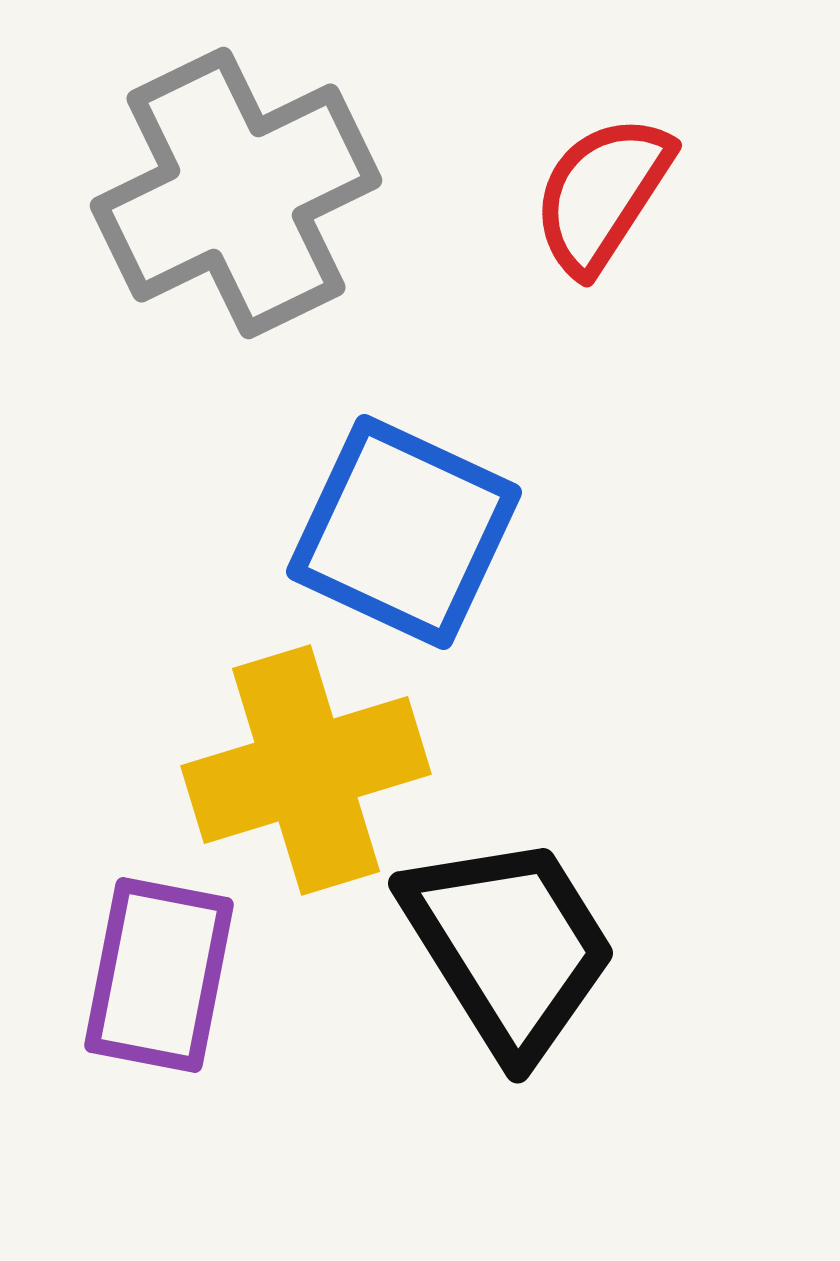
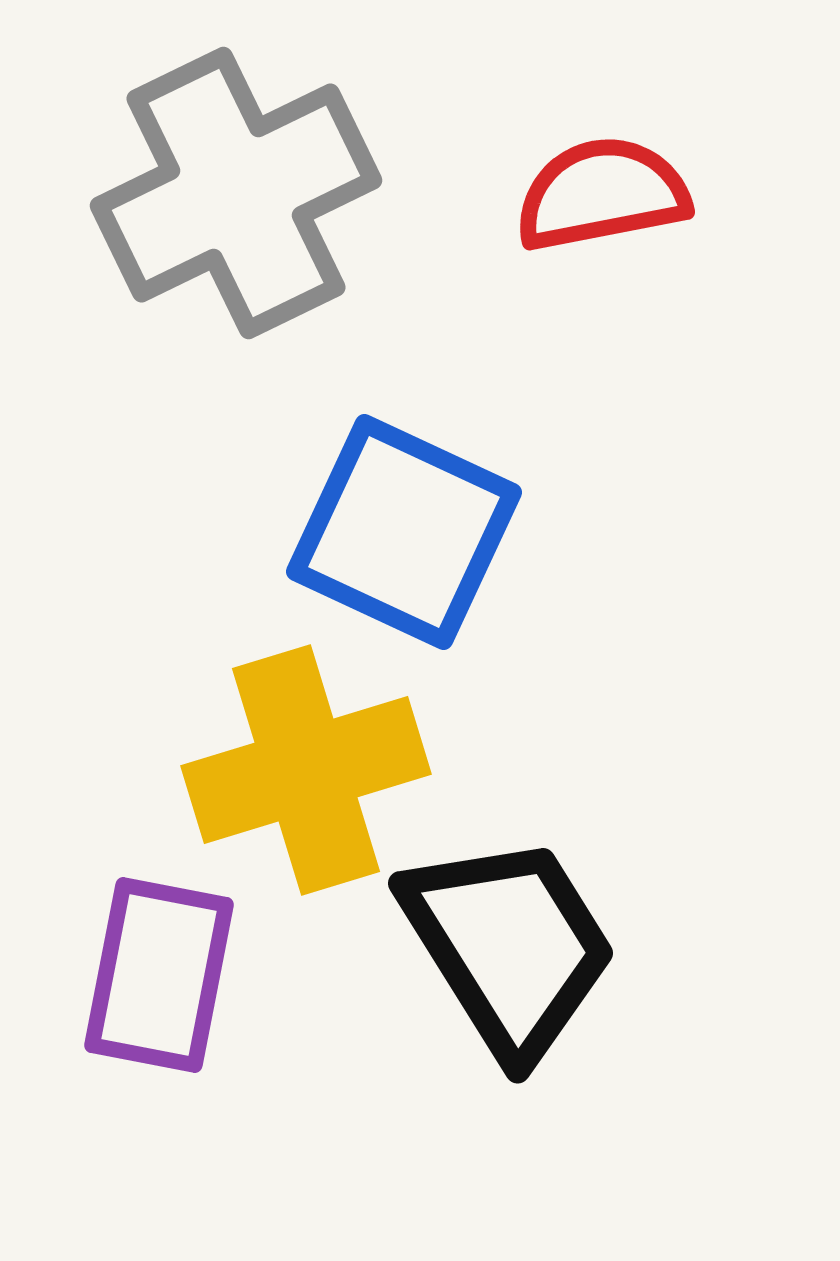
red semicircle: rotated 46 degrees clockwise
